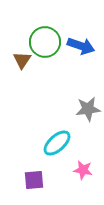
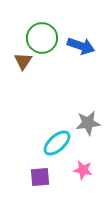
green circle: moved 3 px left, 4 px up
brown triangle: moved 1 px right, 1 px down
gray star: moved 14 px down
purple square: moved 6 px right, 3 px up
